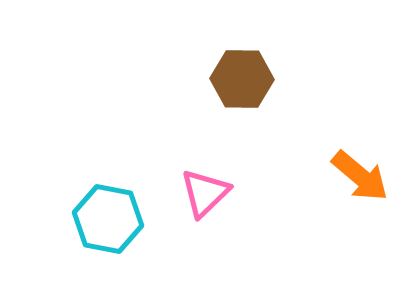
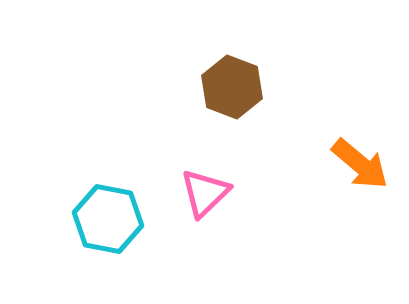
brown hexagon: moved 10 px left, 8 px down; rotated 20 degrees clockwise
orange arrow: moved 12 px up
